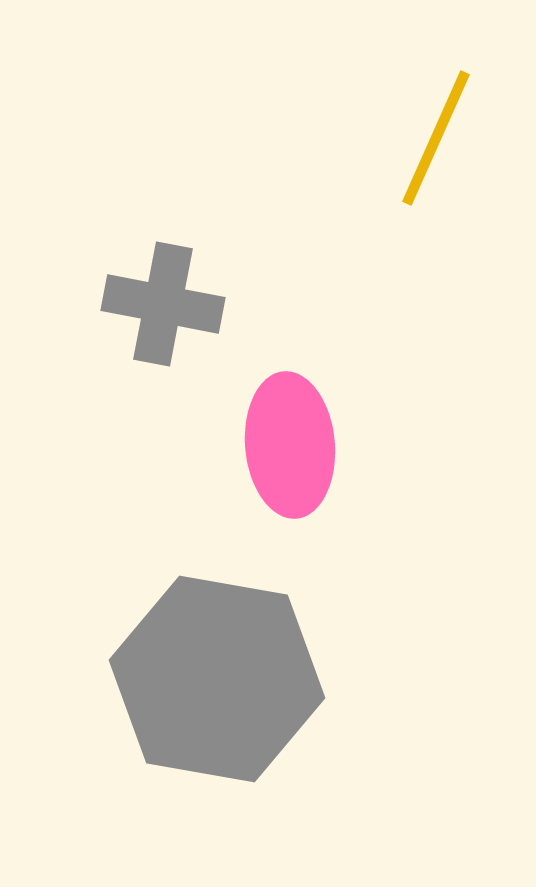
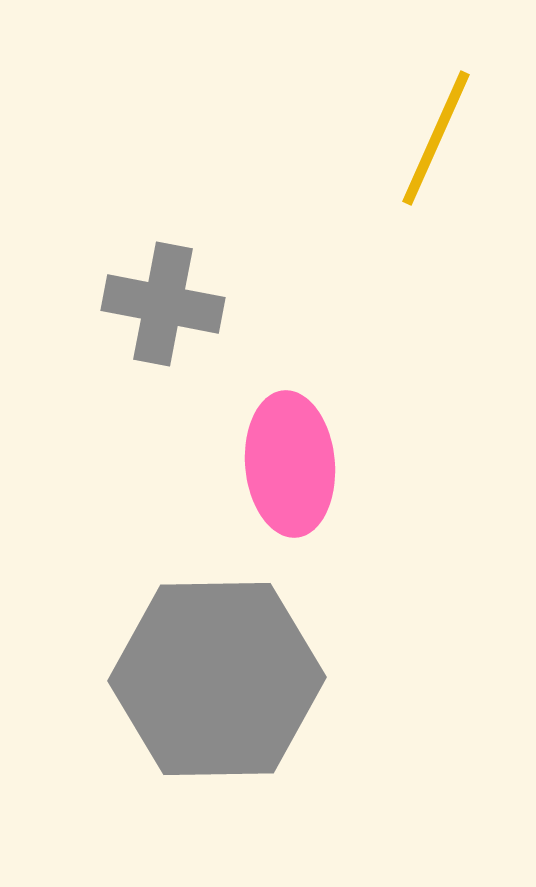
pink ellipse: moved 19 px down
gray hexagon: rotated 11 degrees counterclockwise
